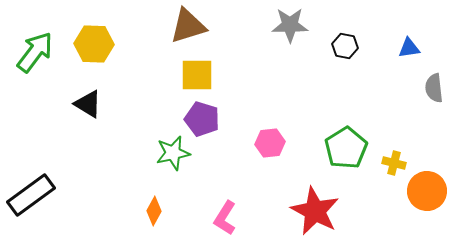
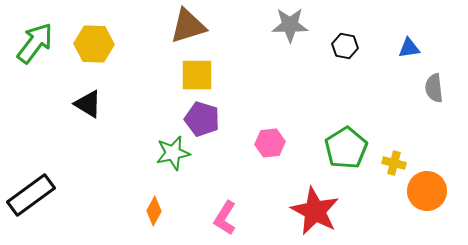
green arrow: moved 9 px up
